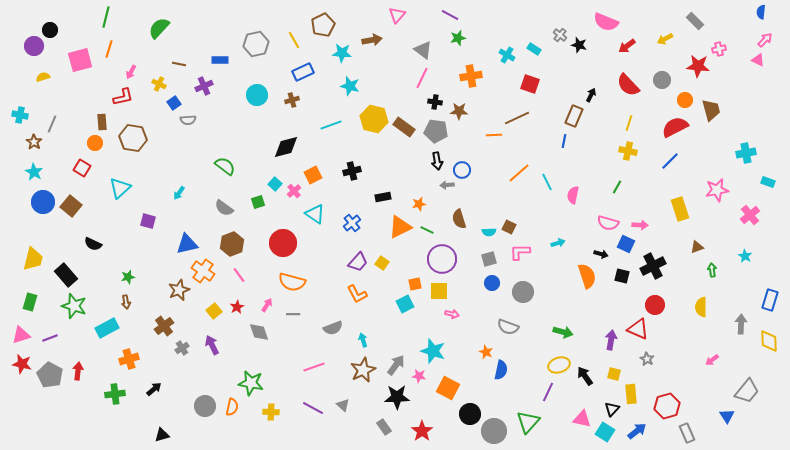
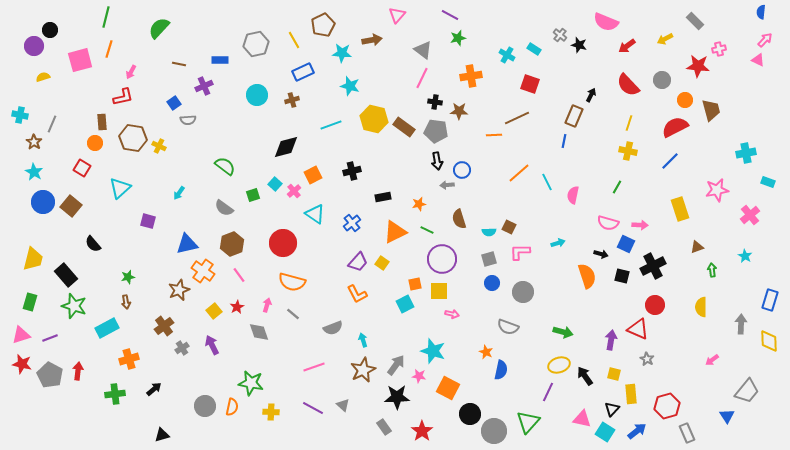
yellow cross at (159, 84): moved 62 px down
green square at (258, 202): moved 5 px left, 7 px up
orange triangle at (400, 227): moved 5 px left, 5 px down
black semicircle at (93, 244): rotated 24 degrees clockwise
pink arrow at (267, 305): rotated 16 degrees counterclockwise
gray line at (293, 314): rotated 40 degrees clockwise
